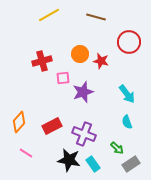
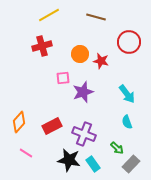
red cross: moved 15 px up
gray rectangle: rotated 12 degrees counterclockwise
